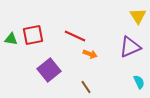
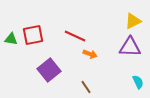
yellow triangle: moved 5 px left, 5 px down; rotated 36 degrees clockwise
purple triangle: rotated 25 degrees clockwise
cyan semicircle: moved 1 px left
